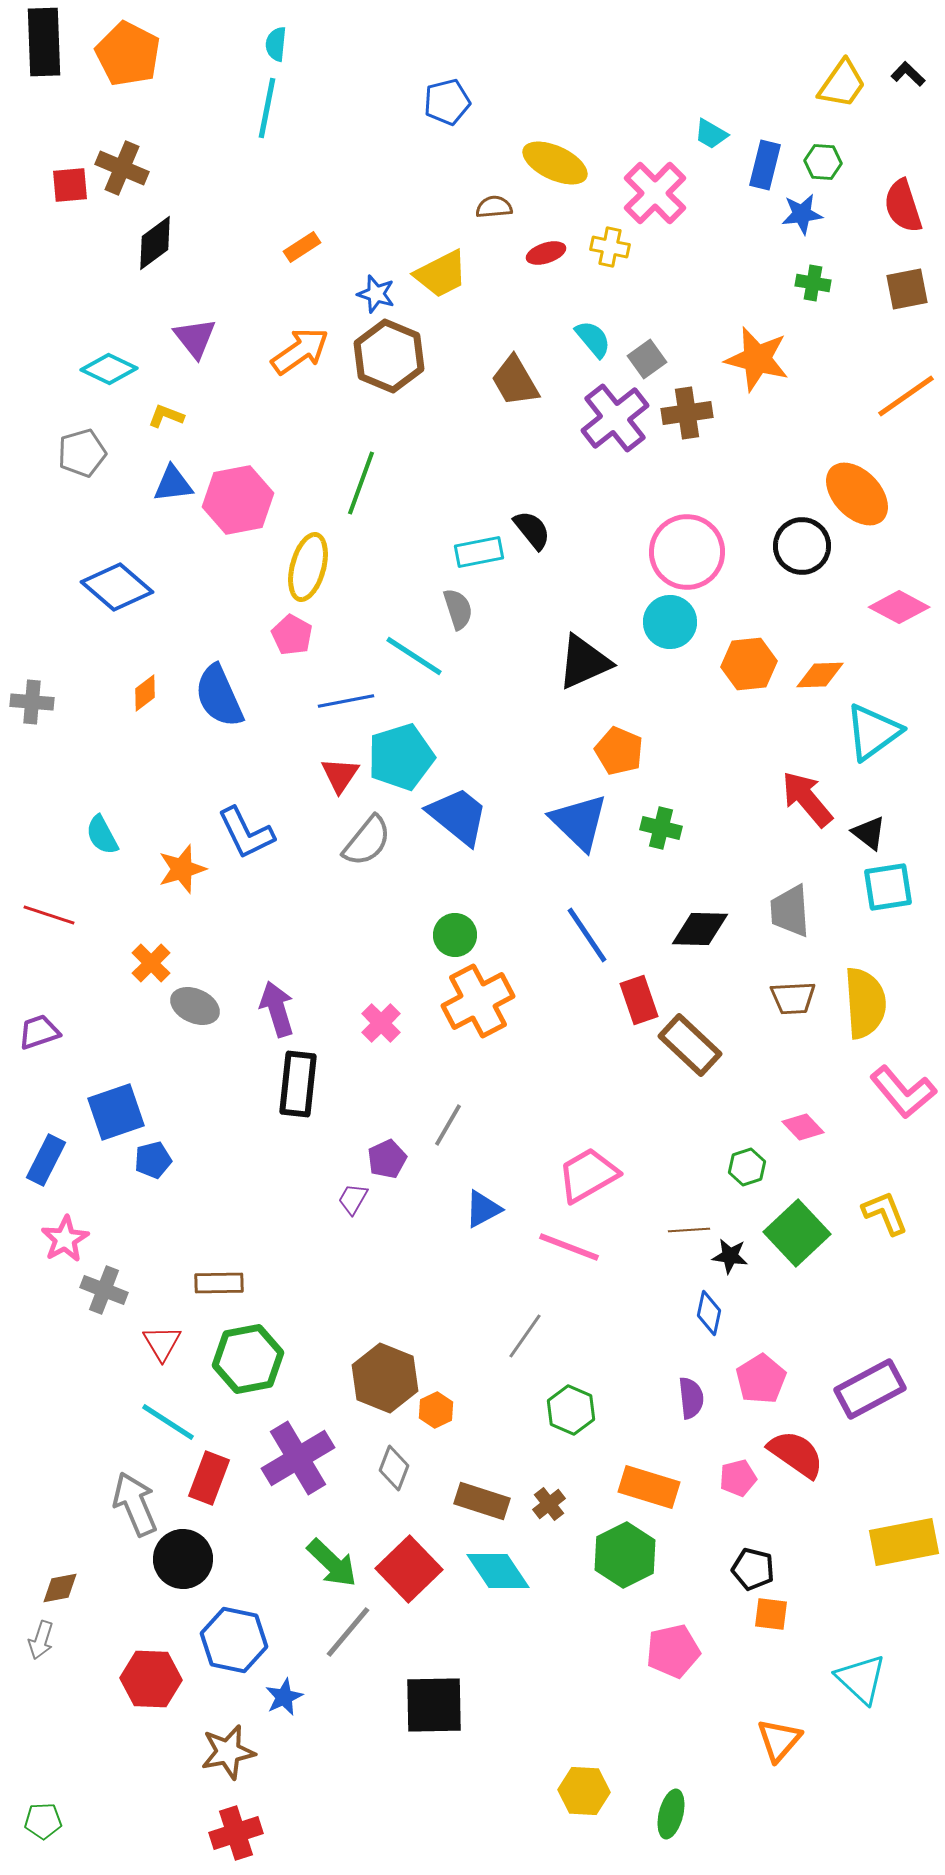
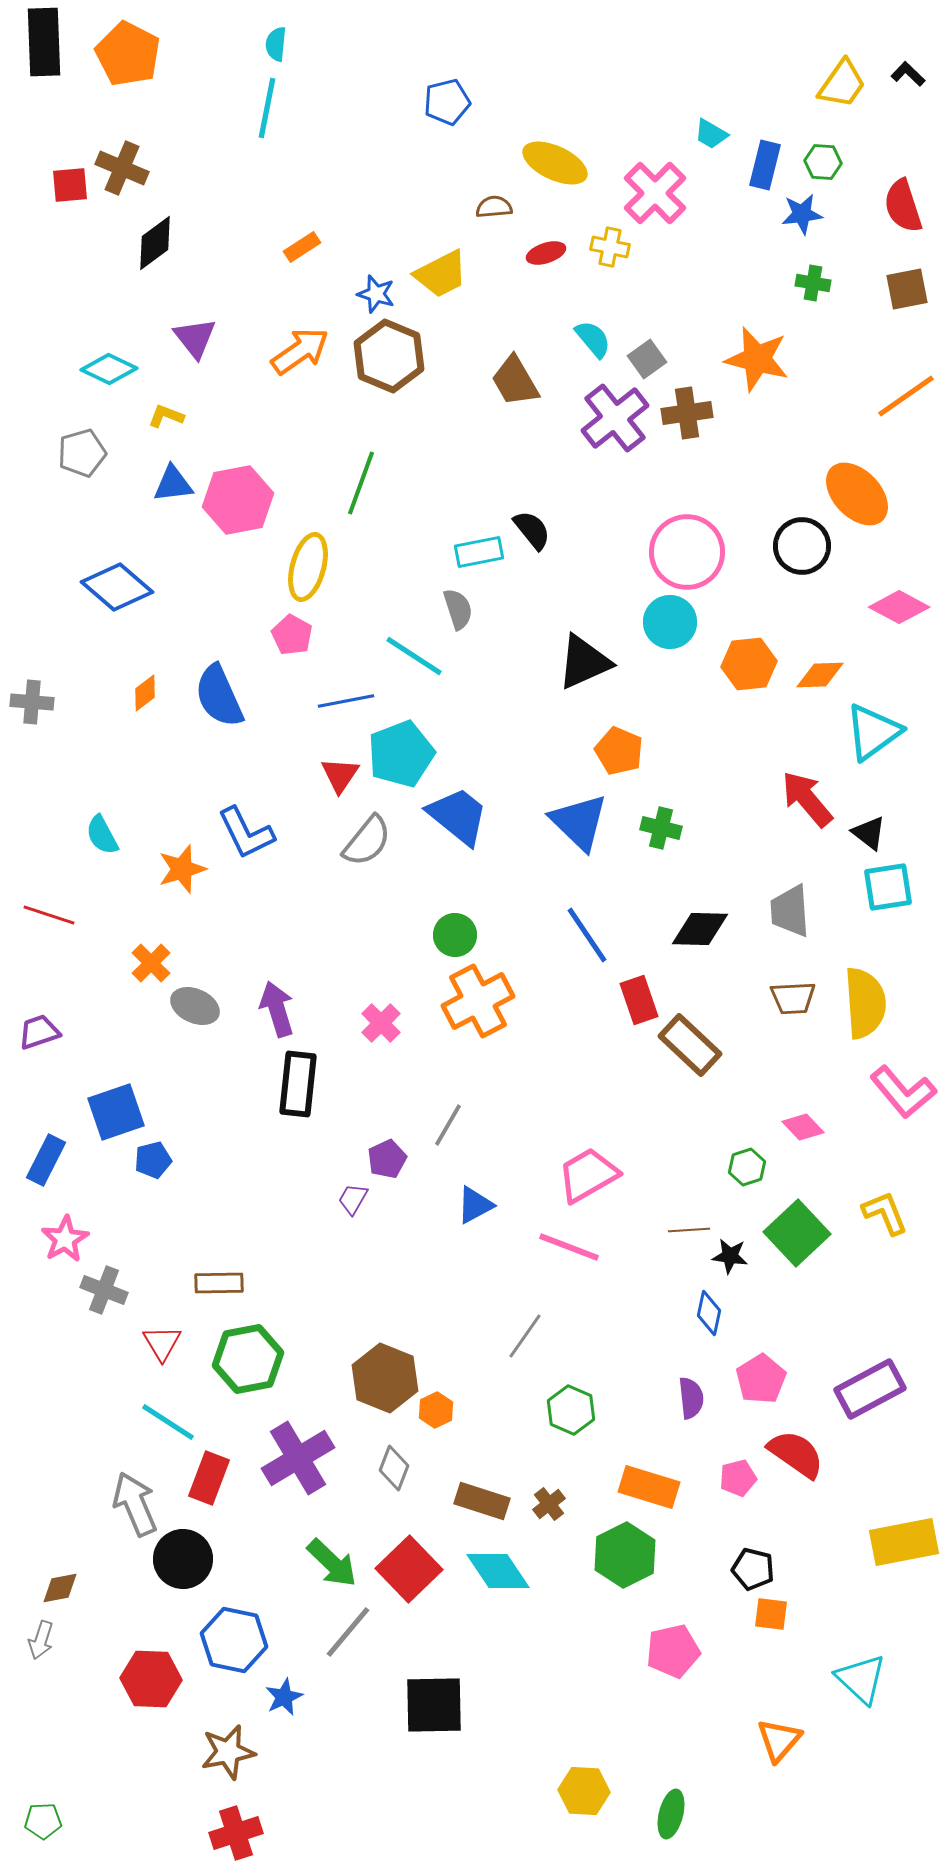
cyan pentagon at (401, 757): moved 3 px up; rotated 4 degrees counterclockwise
blue triangle at (483, 1209): moved 8 px left, 4 px up
